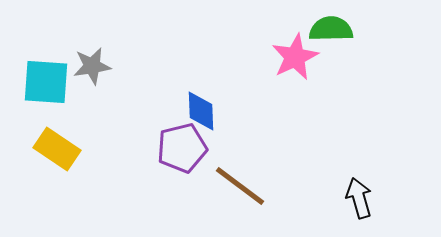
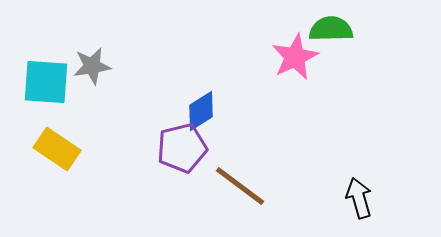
blue diamond: rotated 60 degrees clockwise
